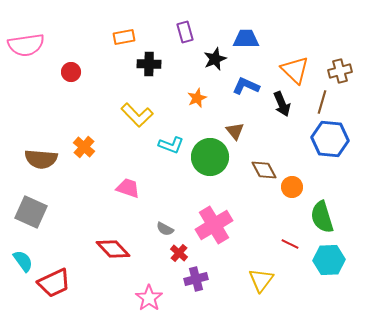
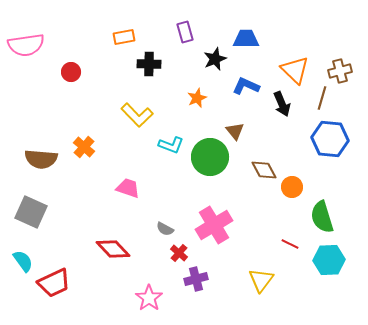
brown line: moved 4 px up
